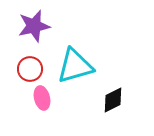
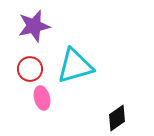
black diamond: moved 4 px right, 18 px down; rotated 8 degrees counterclockwise
